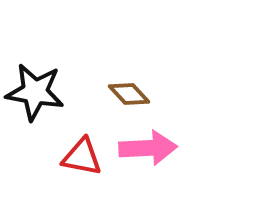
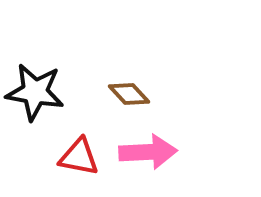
pink arrow: moved 4 px down
red triangle: moved 3 px left
